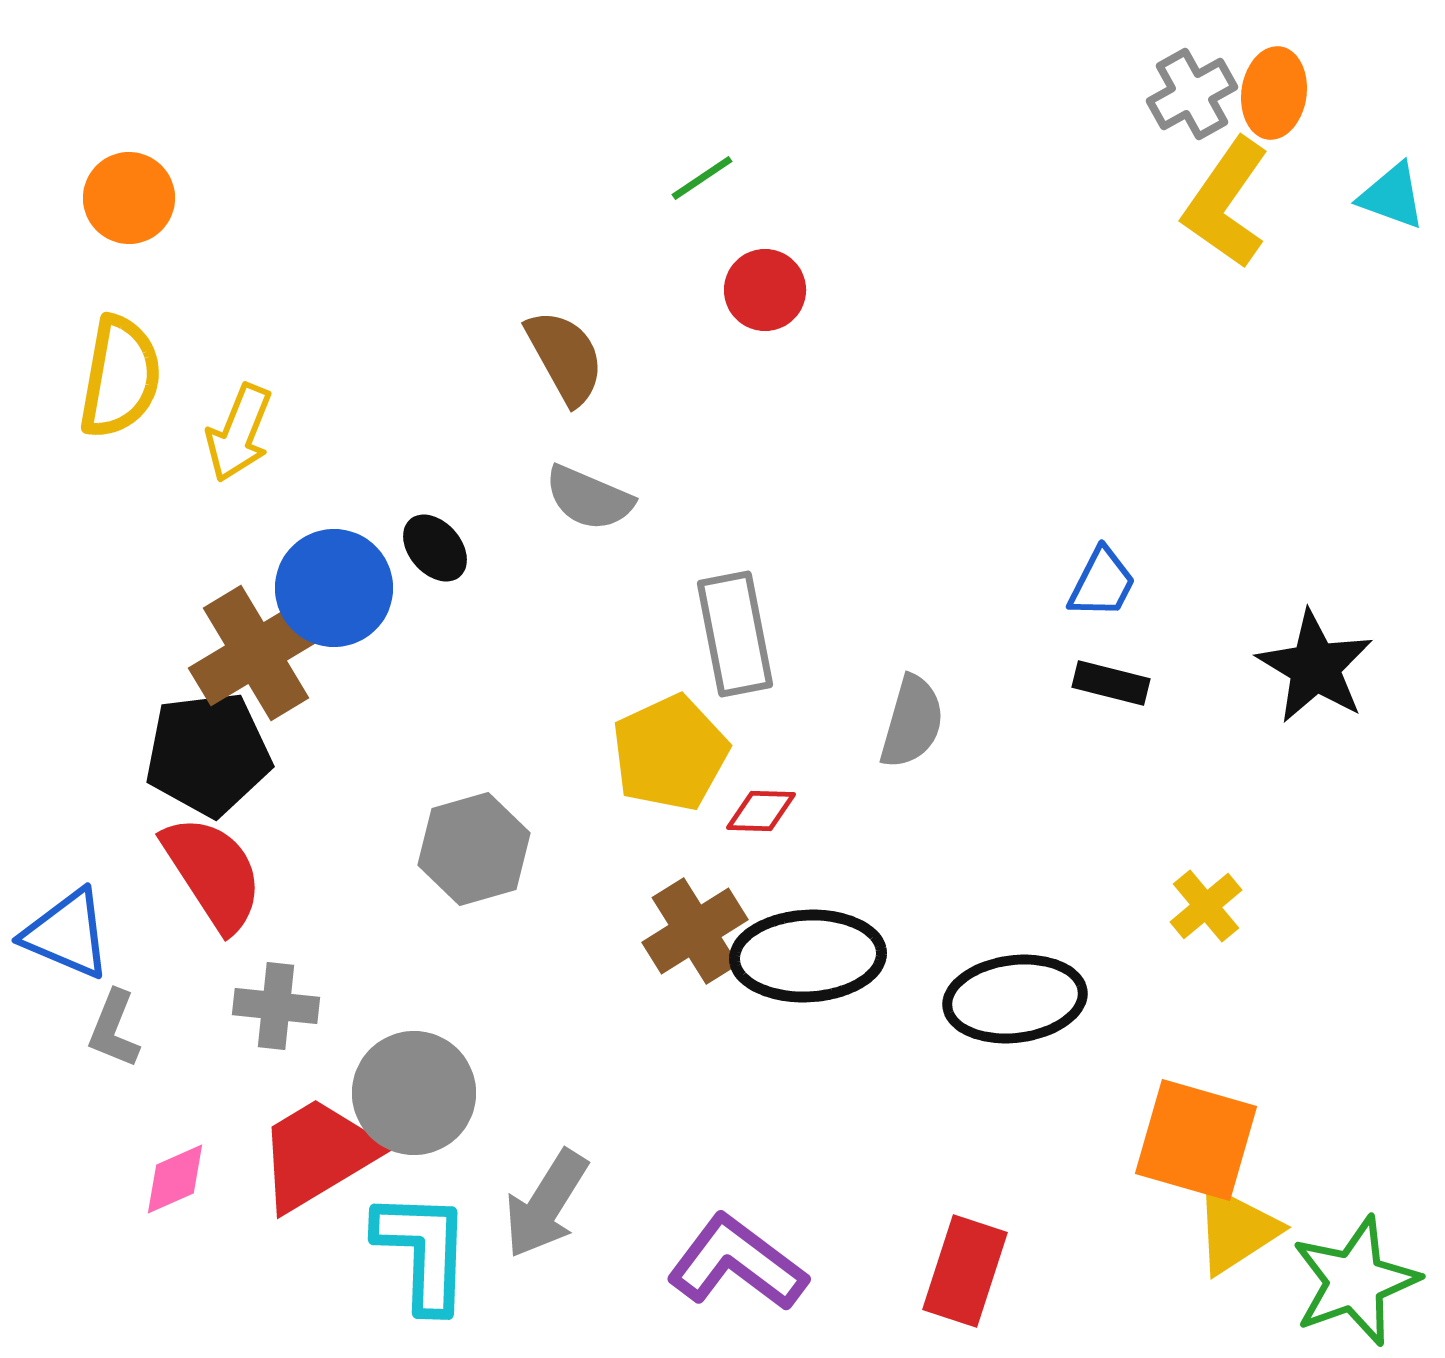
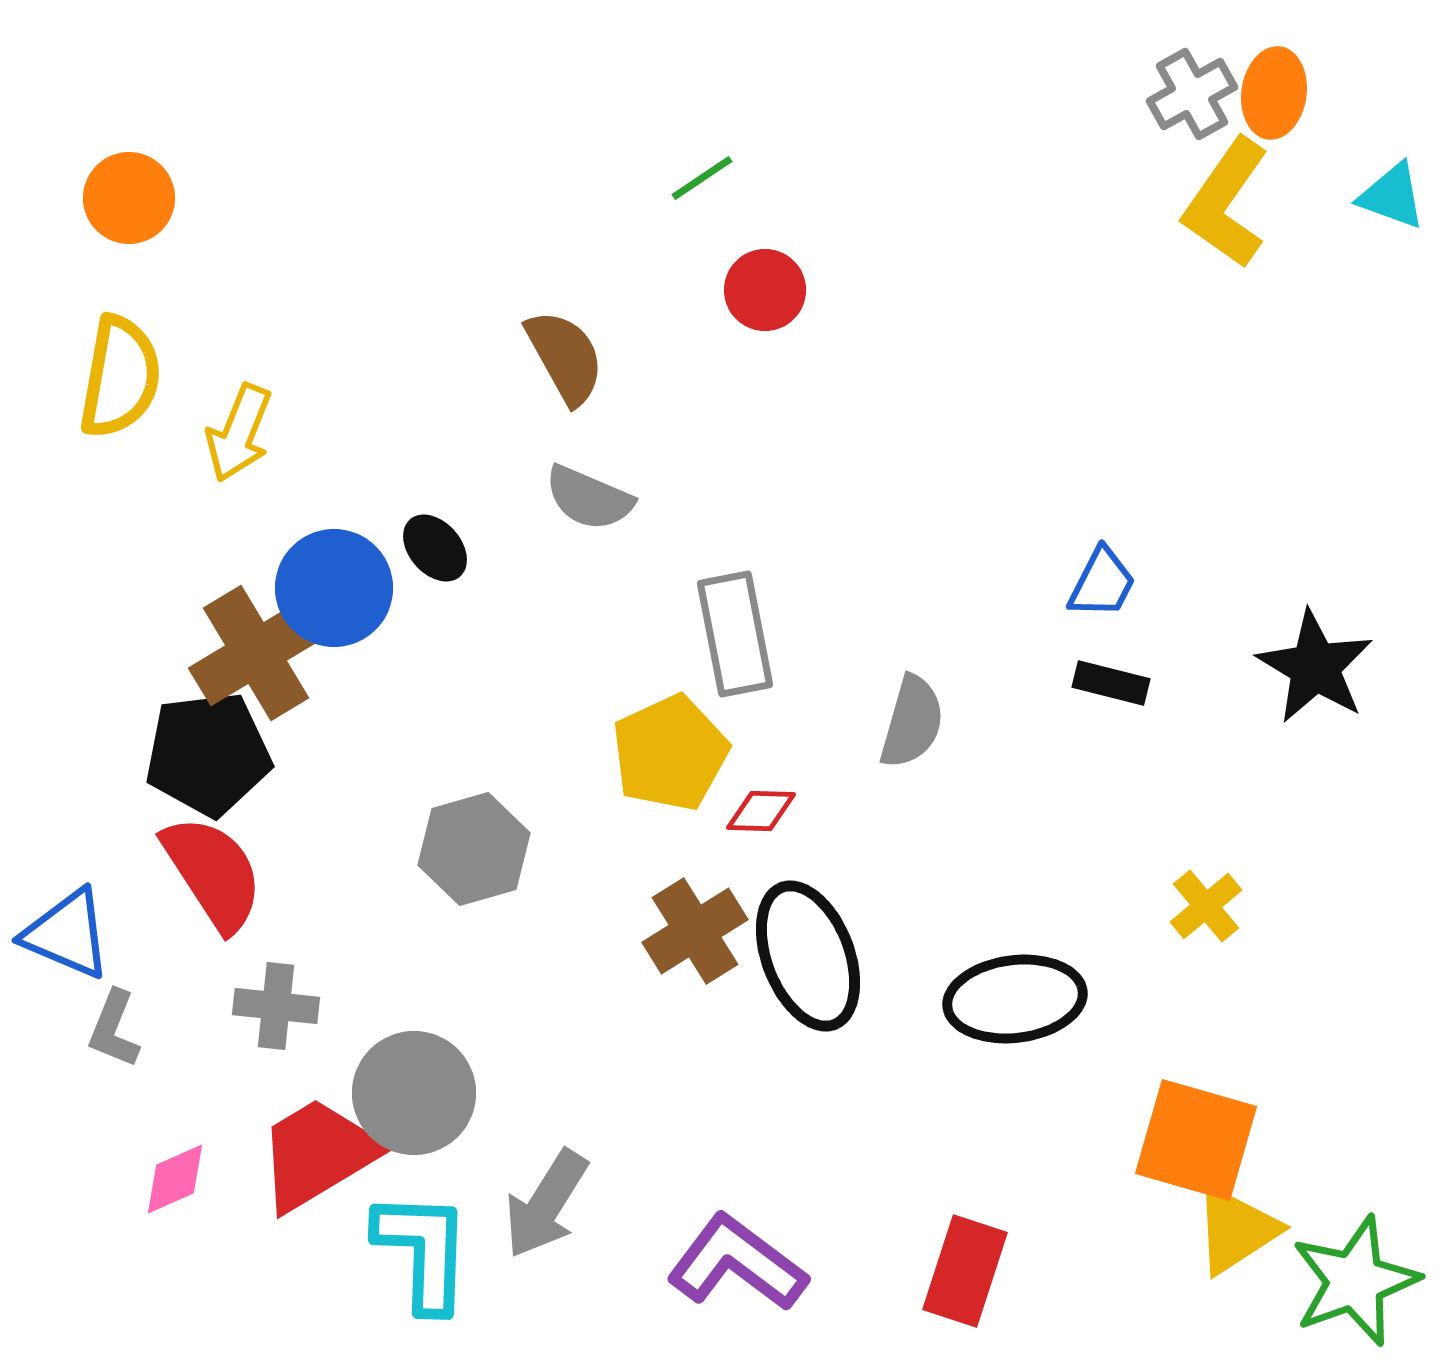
black ellipse at (808, 956): rotated 72 degrees clockwise
